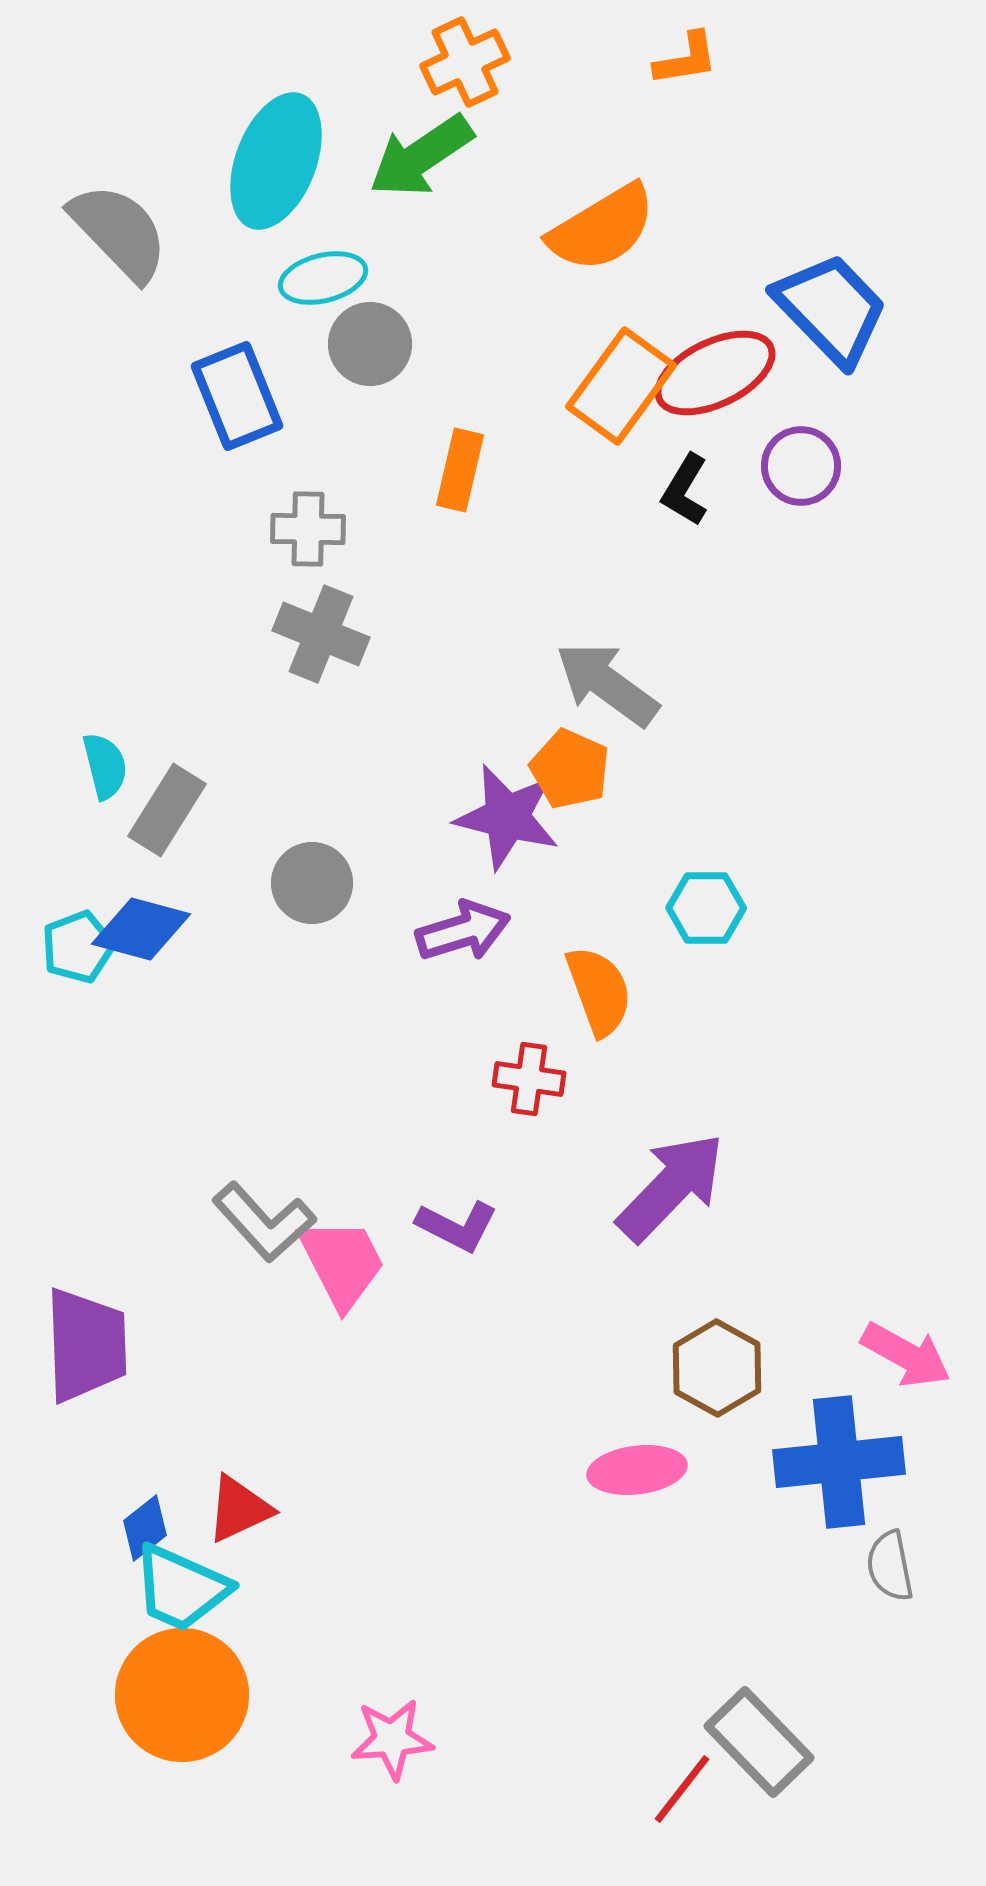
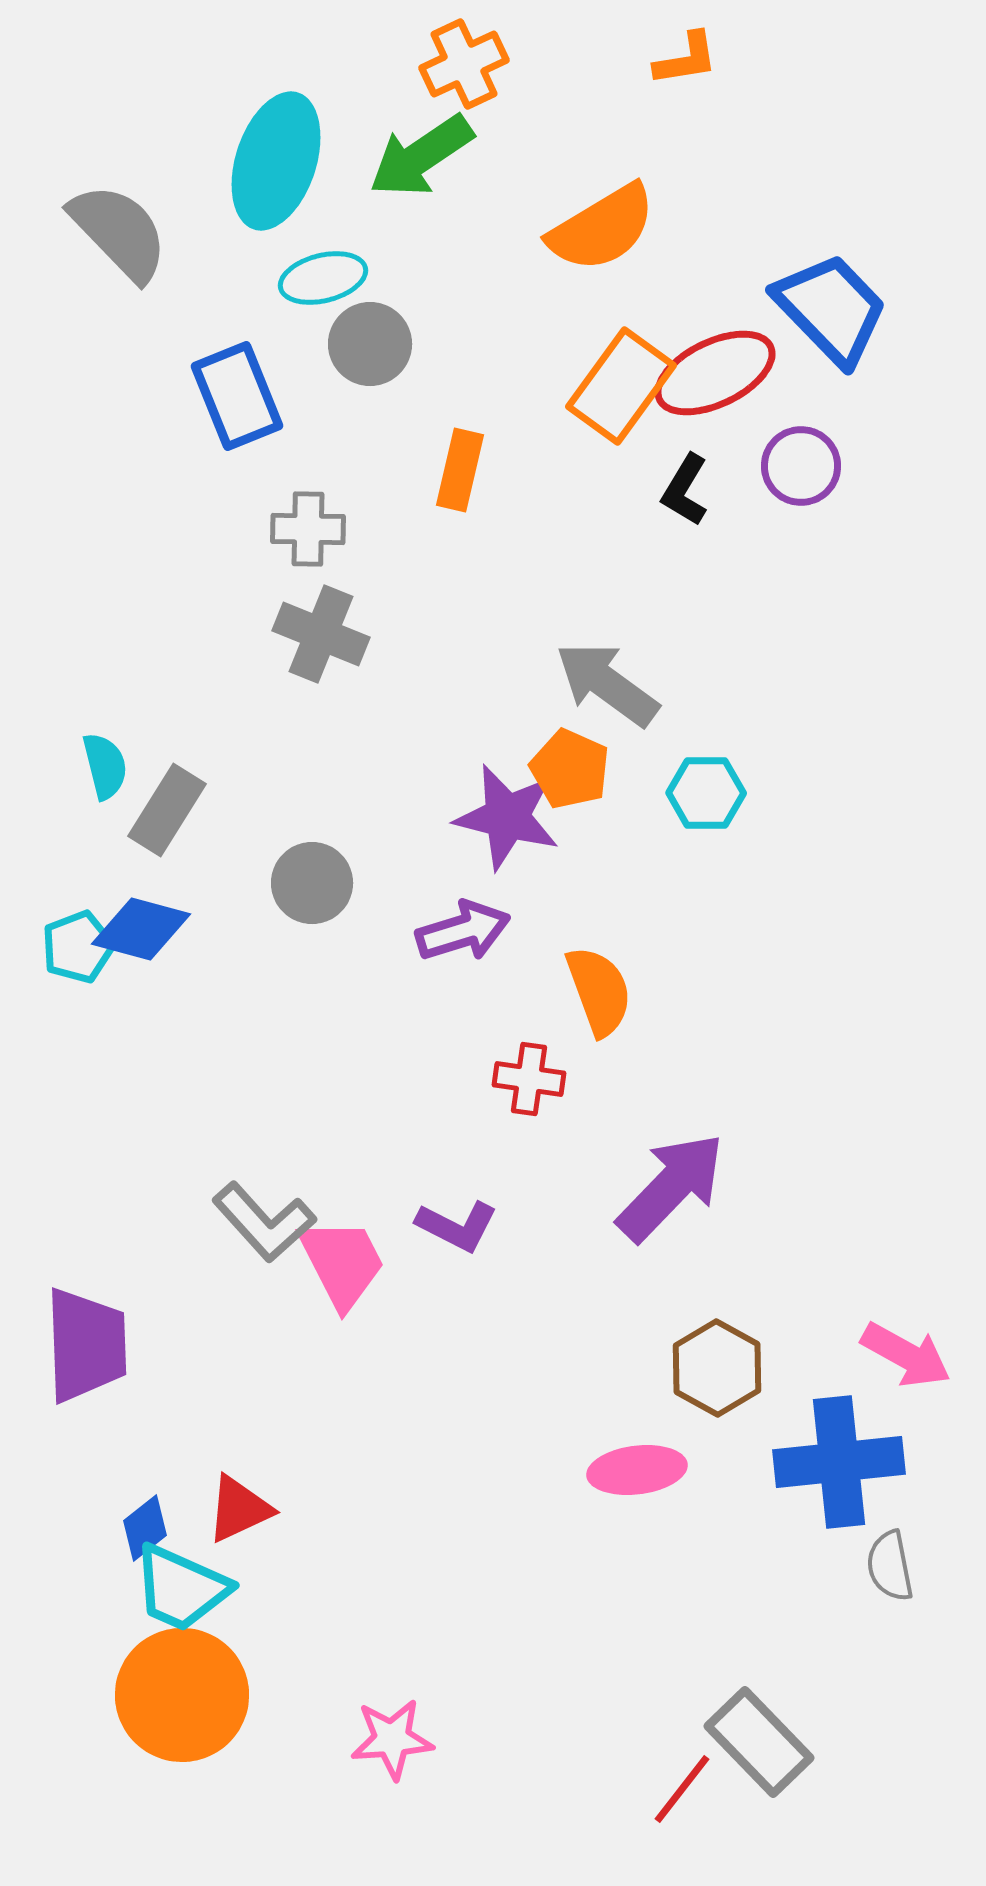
orange cross at (465, 62): moved 1 px left, 2 px down
cyan ellipse at (276, 161): rotated 3 degrees counterclockwise
cyan hexagon at (706, 908): moved 115 px up
